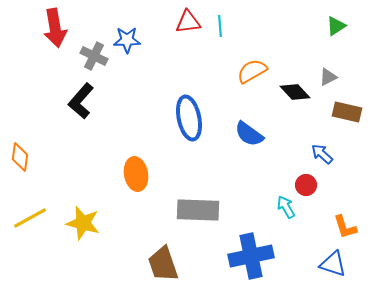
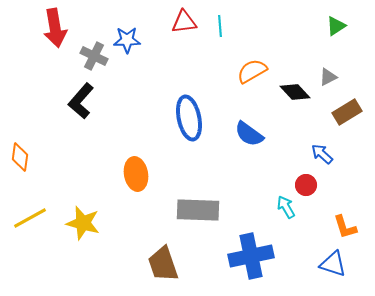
red triangle: moved 4 px left
brown rectangle: rotated 44 degrees counterclockwise
